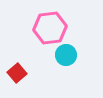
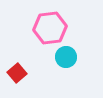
cyan circle: moved 2 px down
